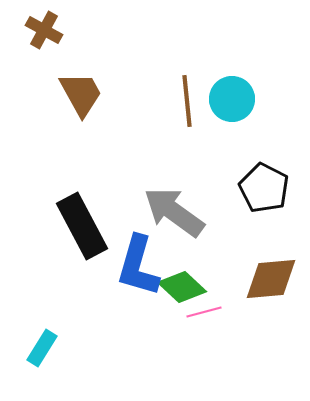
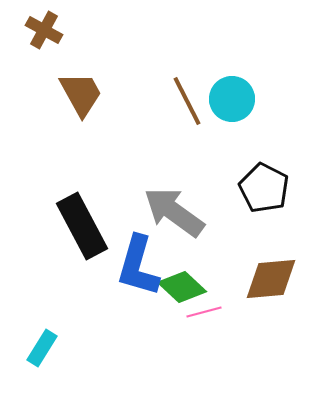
brown line: rotated 21 degrees counterclockwise
